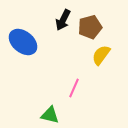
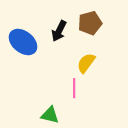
black arrow: moved 4 px left, 11 px down
brown pentagon: moved 4 px up
yellow semicircle: moved 15 px left, 8 px down
pink line: rotated 24 degrees counterclockwise
